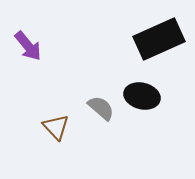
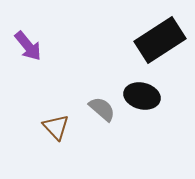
black rectangle: moved 1 px right, 1 px down; rotated 9 degrees counterclockwise
gray semicircle: moved 1 px right, 1 px down
